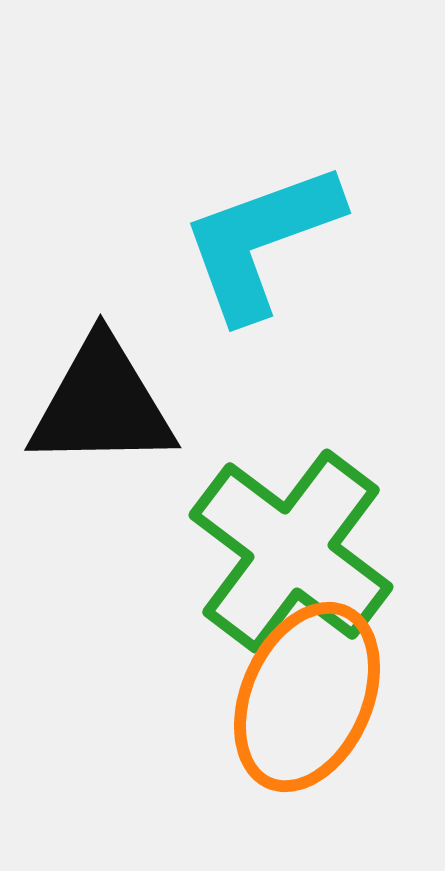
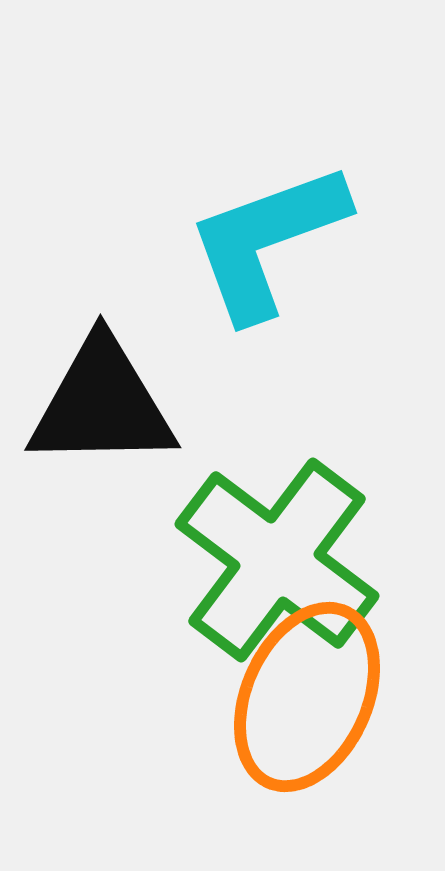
cyan L-shape: moved 6 px right
green cross: moved 14 px left, 9 px down
